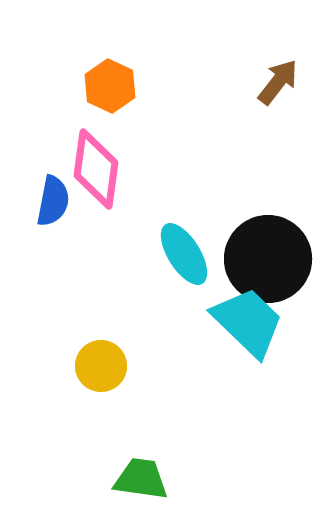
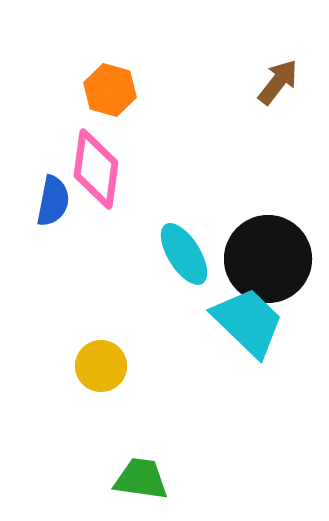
orange hexagon: moved 4 px down; rotated 9 degrees counterclockwise
